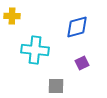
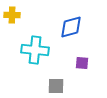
yellow cross: moved 1 px up
blue diamond: moved 6 px left
purple square: rotated 32 degrees clockwise
